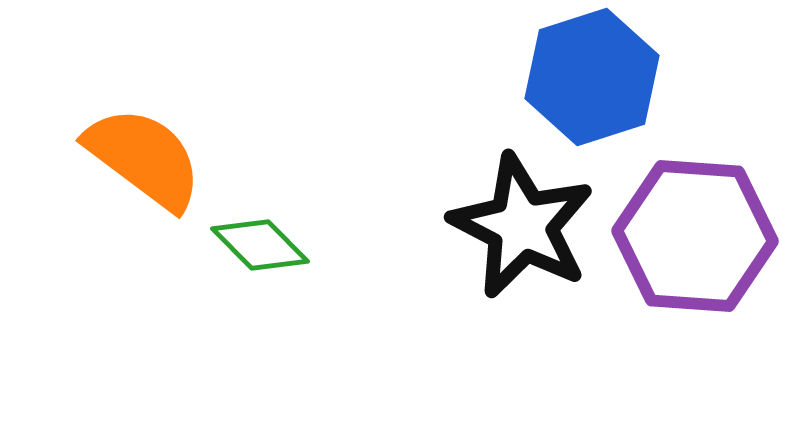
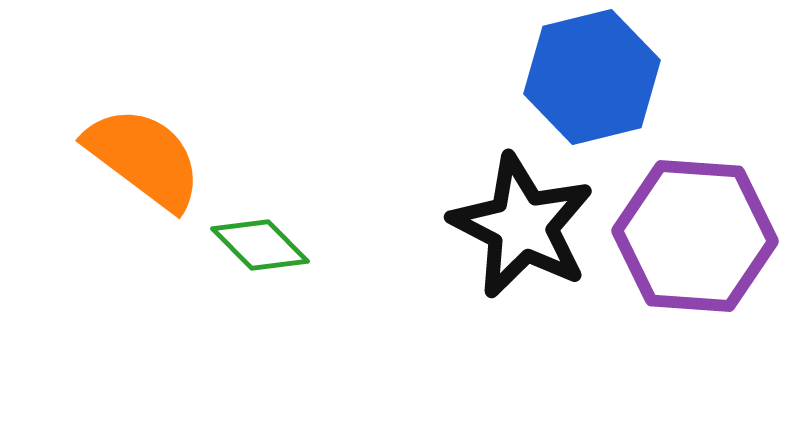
blue hexagon: rotated 4 degrees clockwise
